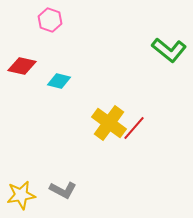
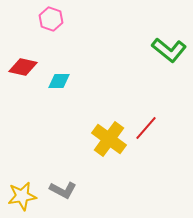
pink hexagon: moved 1 px right, 1 px up
red diamond: moved 1 px right, 1 px down
cyan diamond: rotated 15 degrees counterclockwise
yellow cross: moved 16 px down
red line: moved 12 px right
yellow star: moved 1 px right, 1 px down
